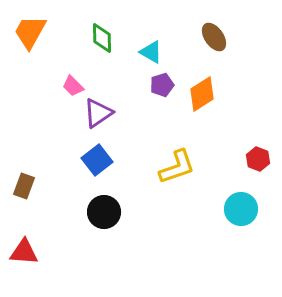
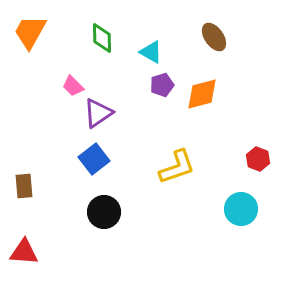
orange diamond: rotated 18 degrees clockwise
blue square: moved 3 px left, 1 px up
brown rectangle: rotated 25 degrees counterclockwise
